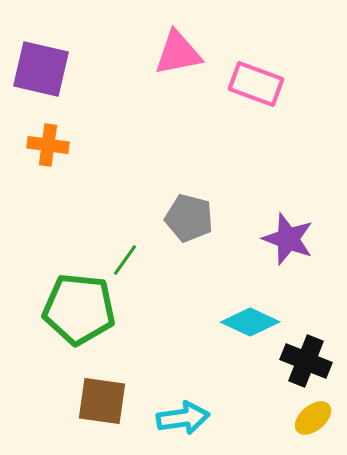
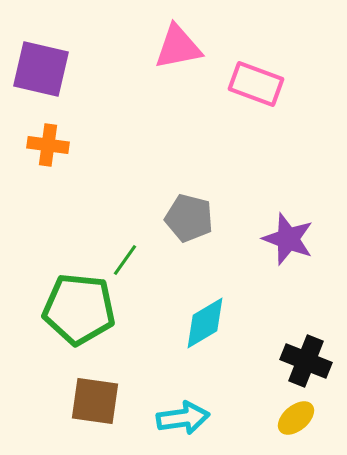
pink triangle: moved 6 px up
cyan diamond: moved 45 px left, 1 px down; rotated 56 degrees counterclockwise
brown square: moved 7 px left
yellow ellipse: moved 17 px left
